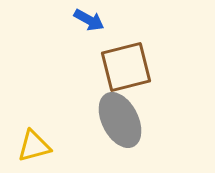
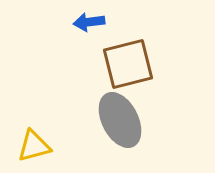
blue arrow: moved 2 px down; rotated 144 degrees clockwise
brown square: moved 2 px right, 3 px up
